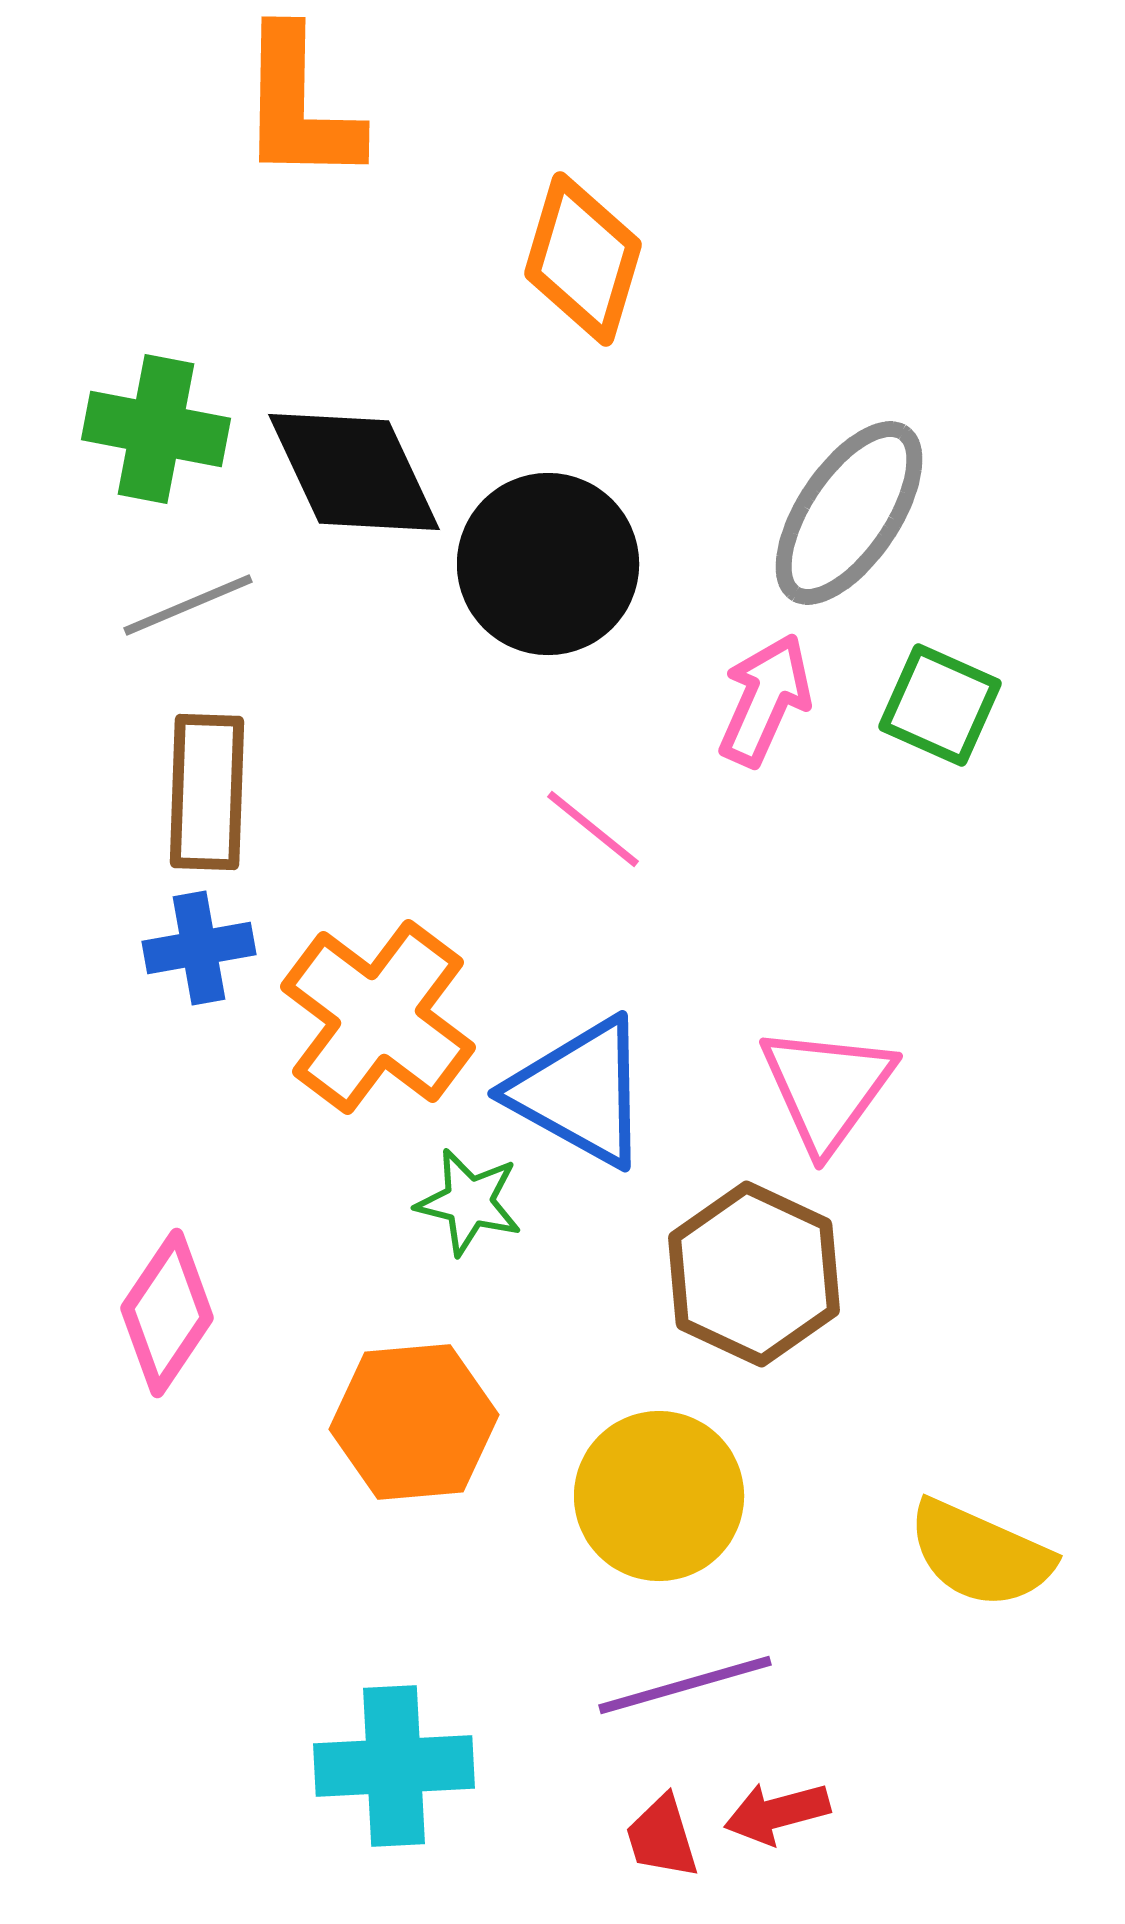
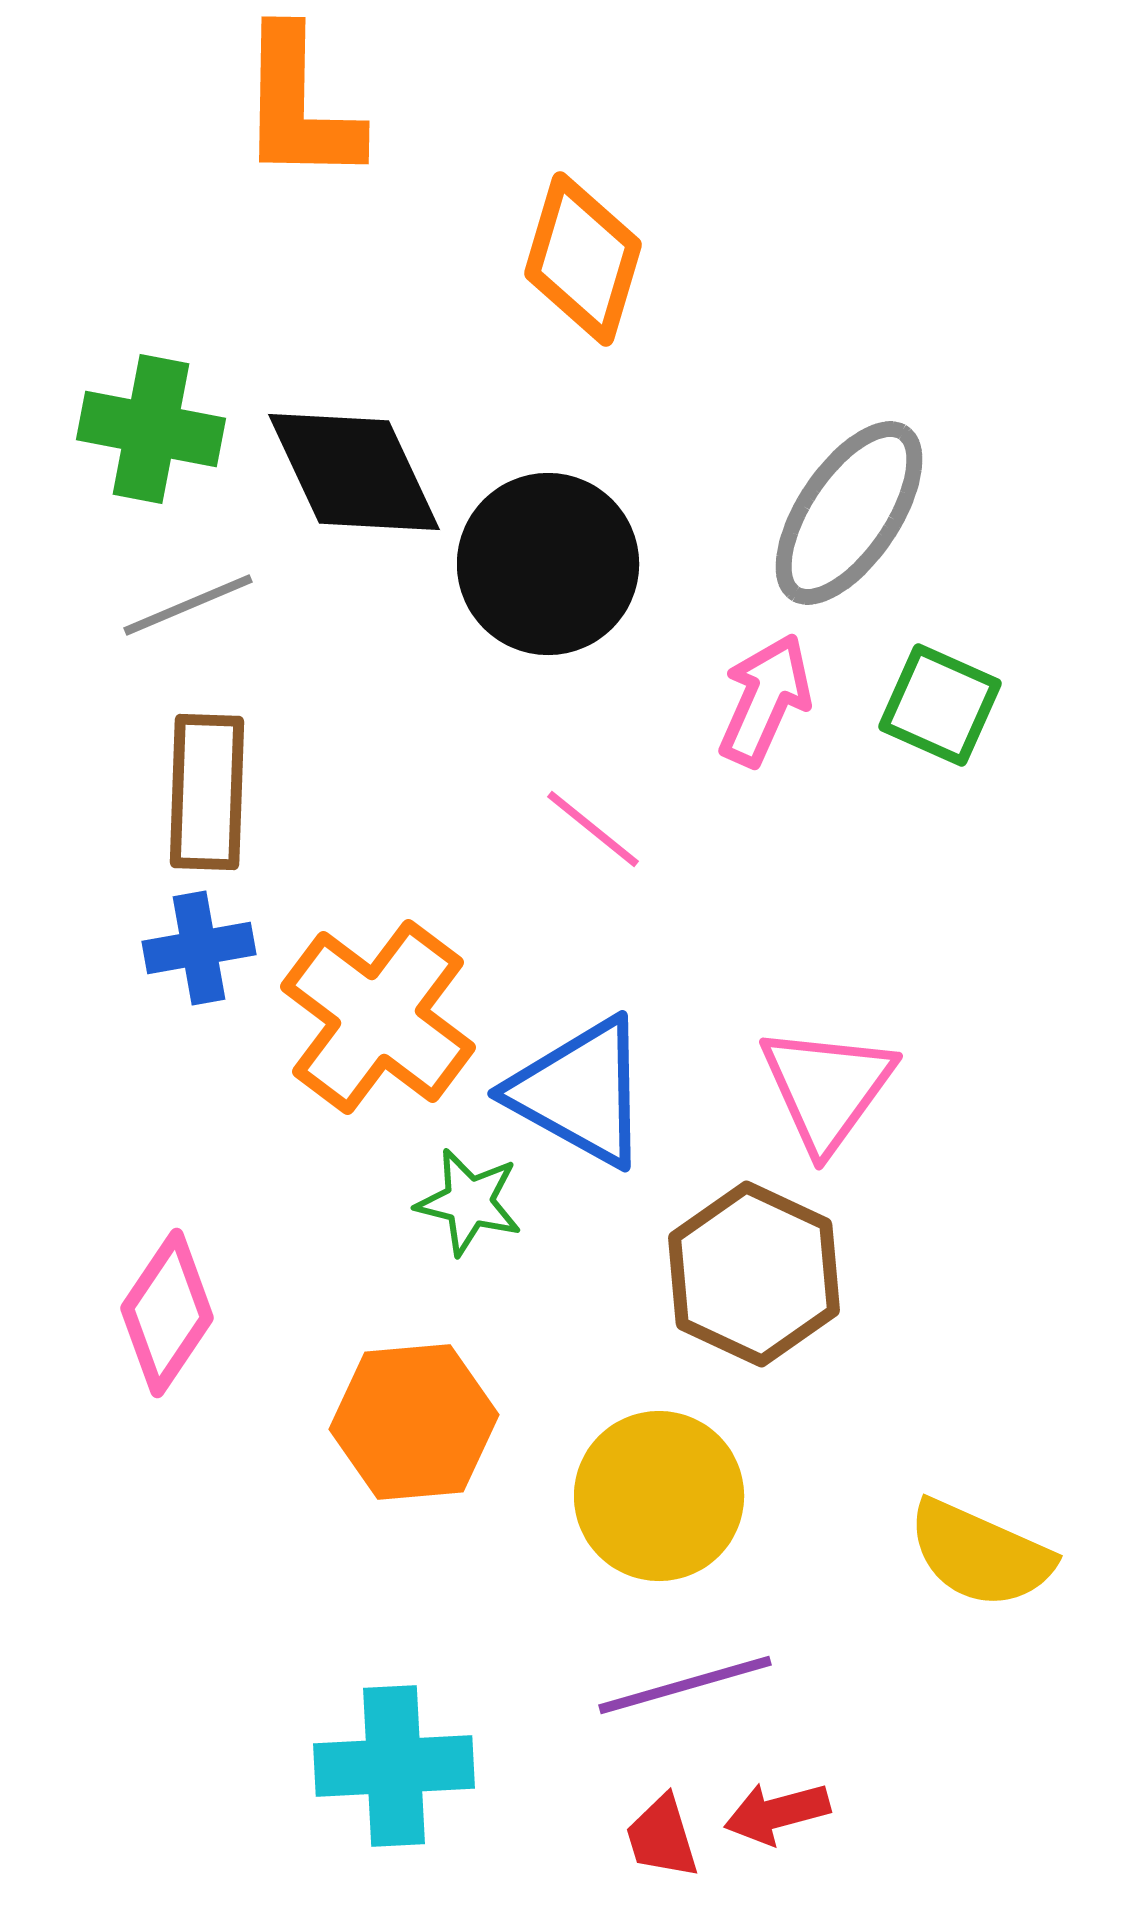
green cross: moved 5 px left
